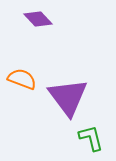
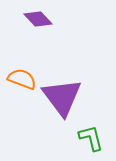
purple triangle: moved 6 px left
